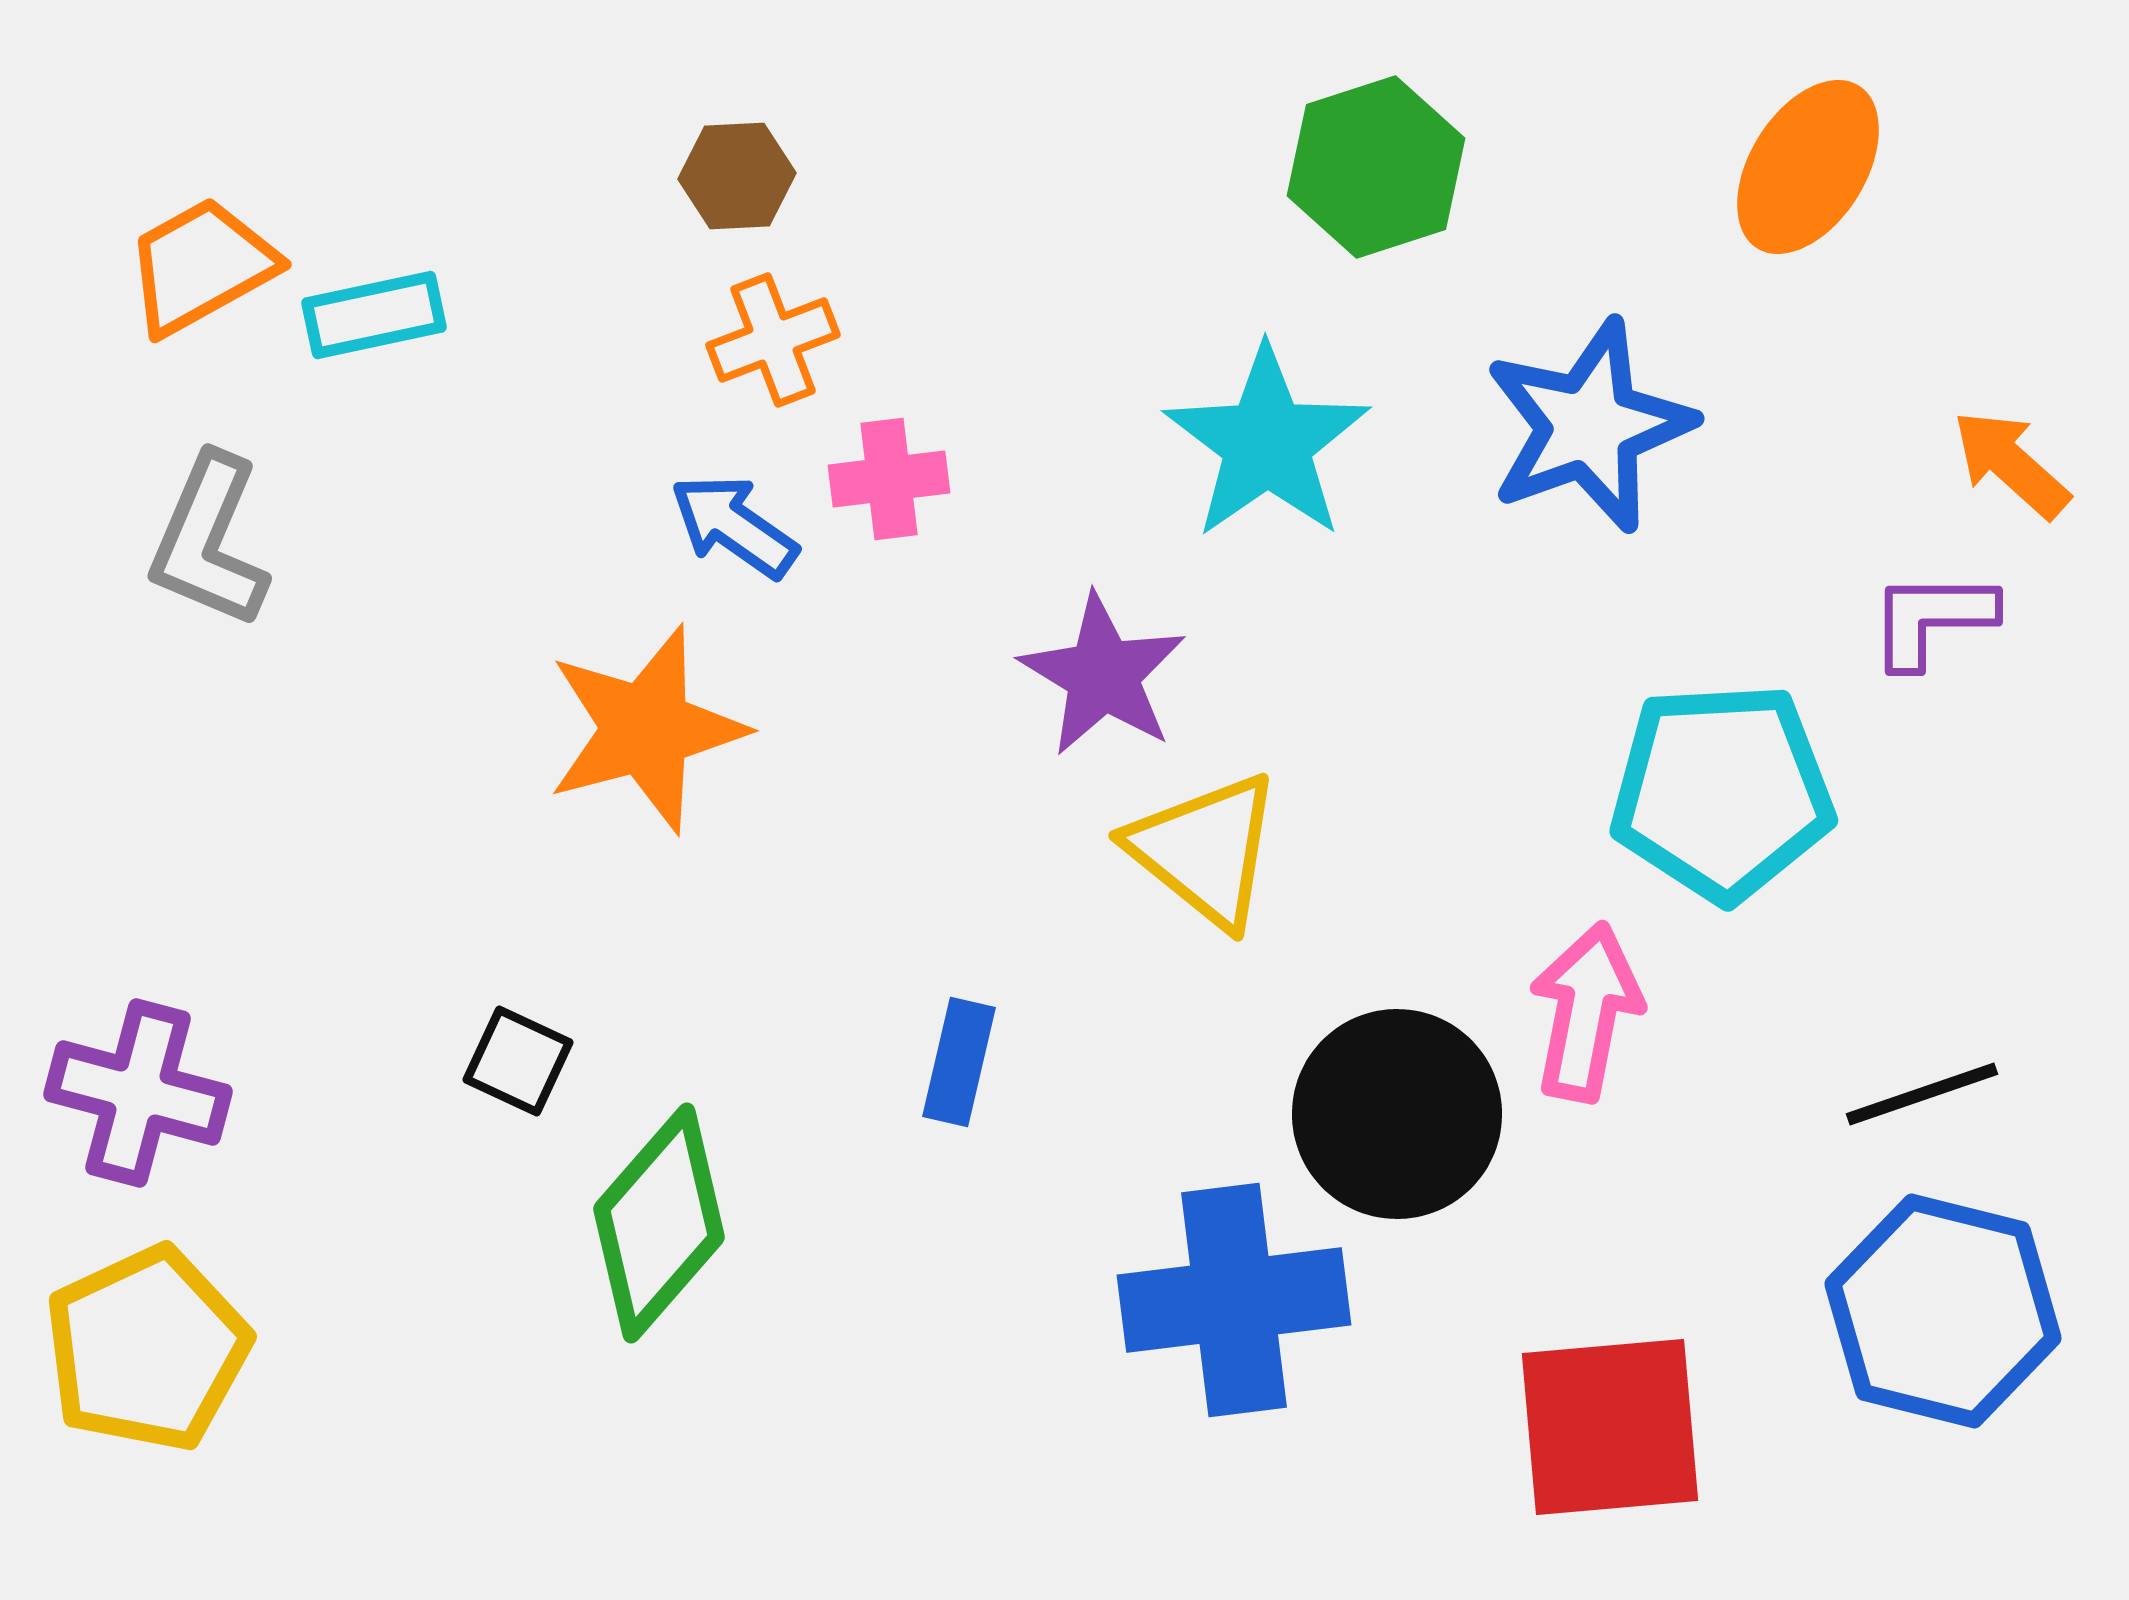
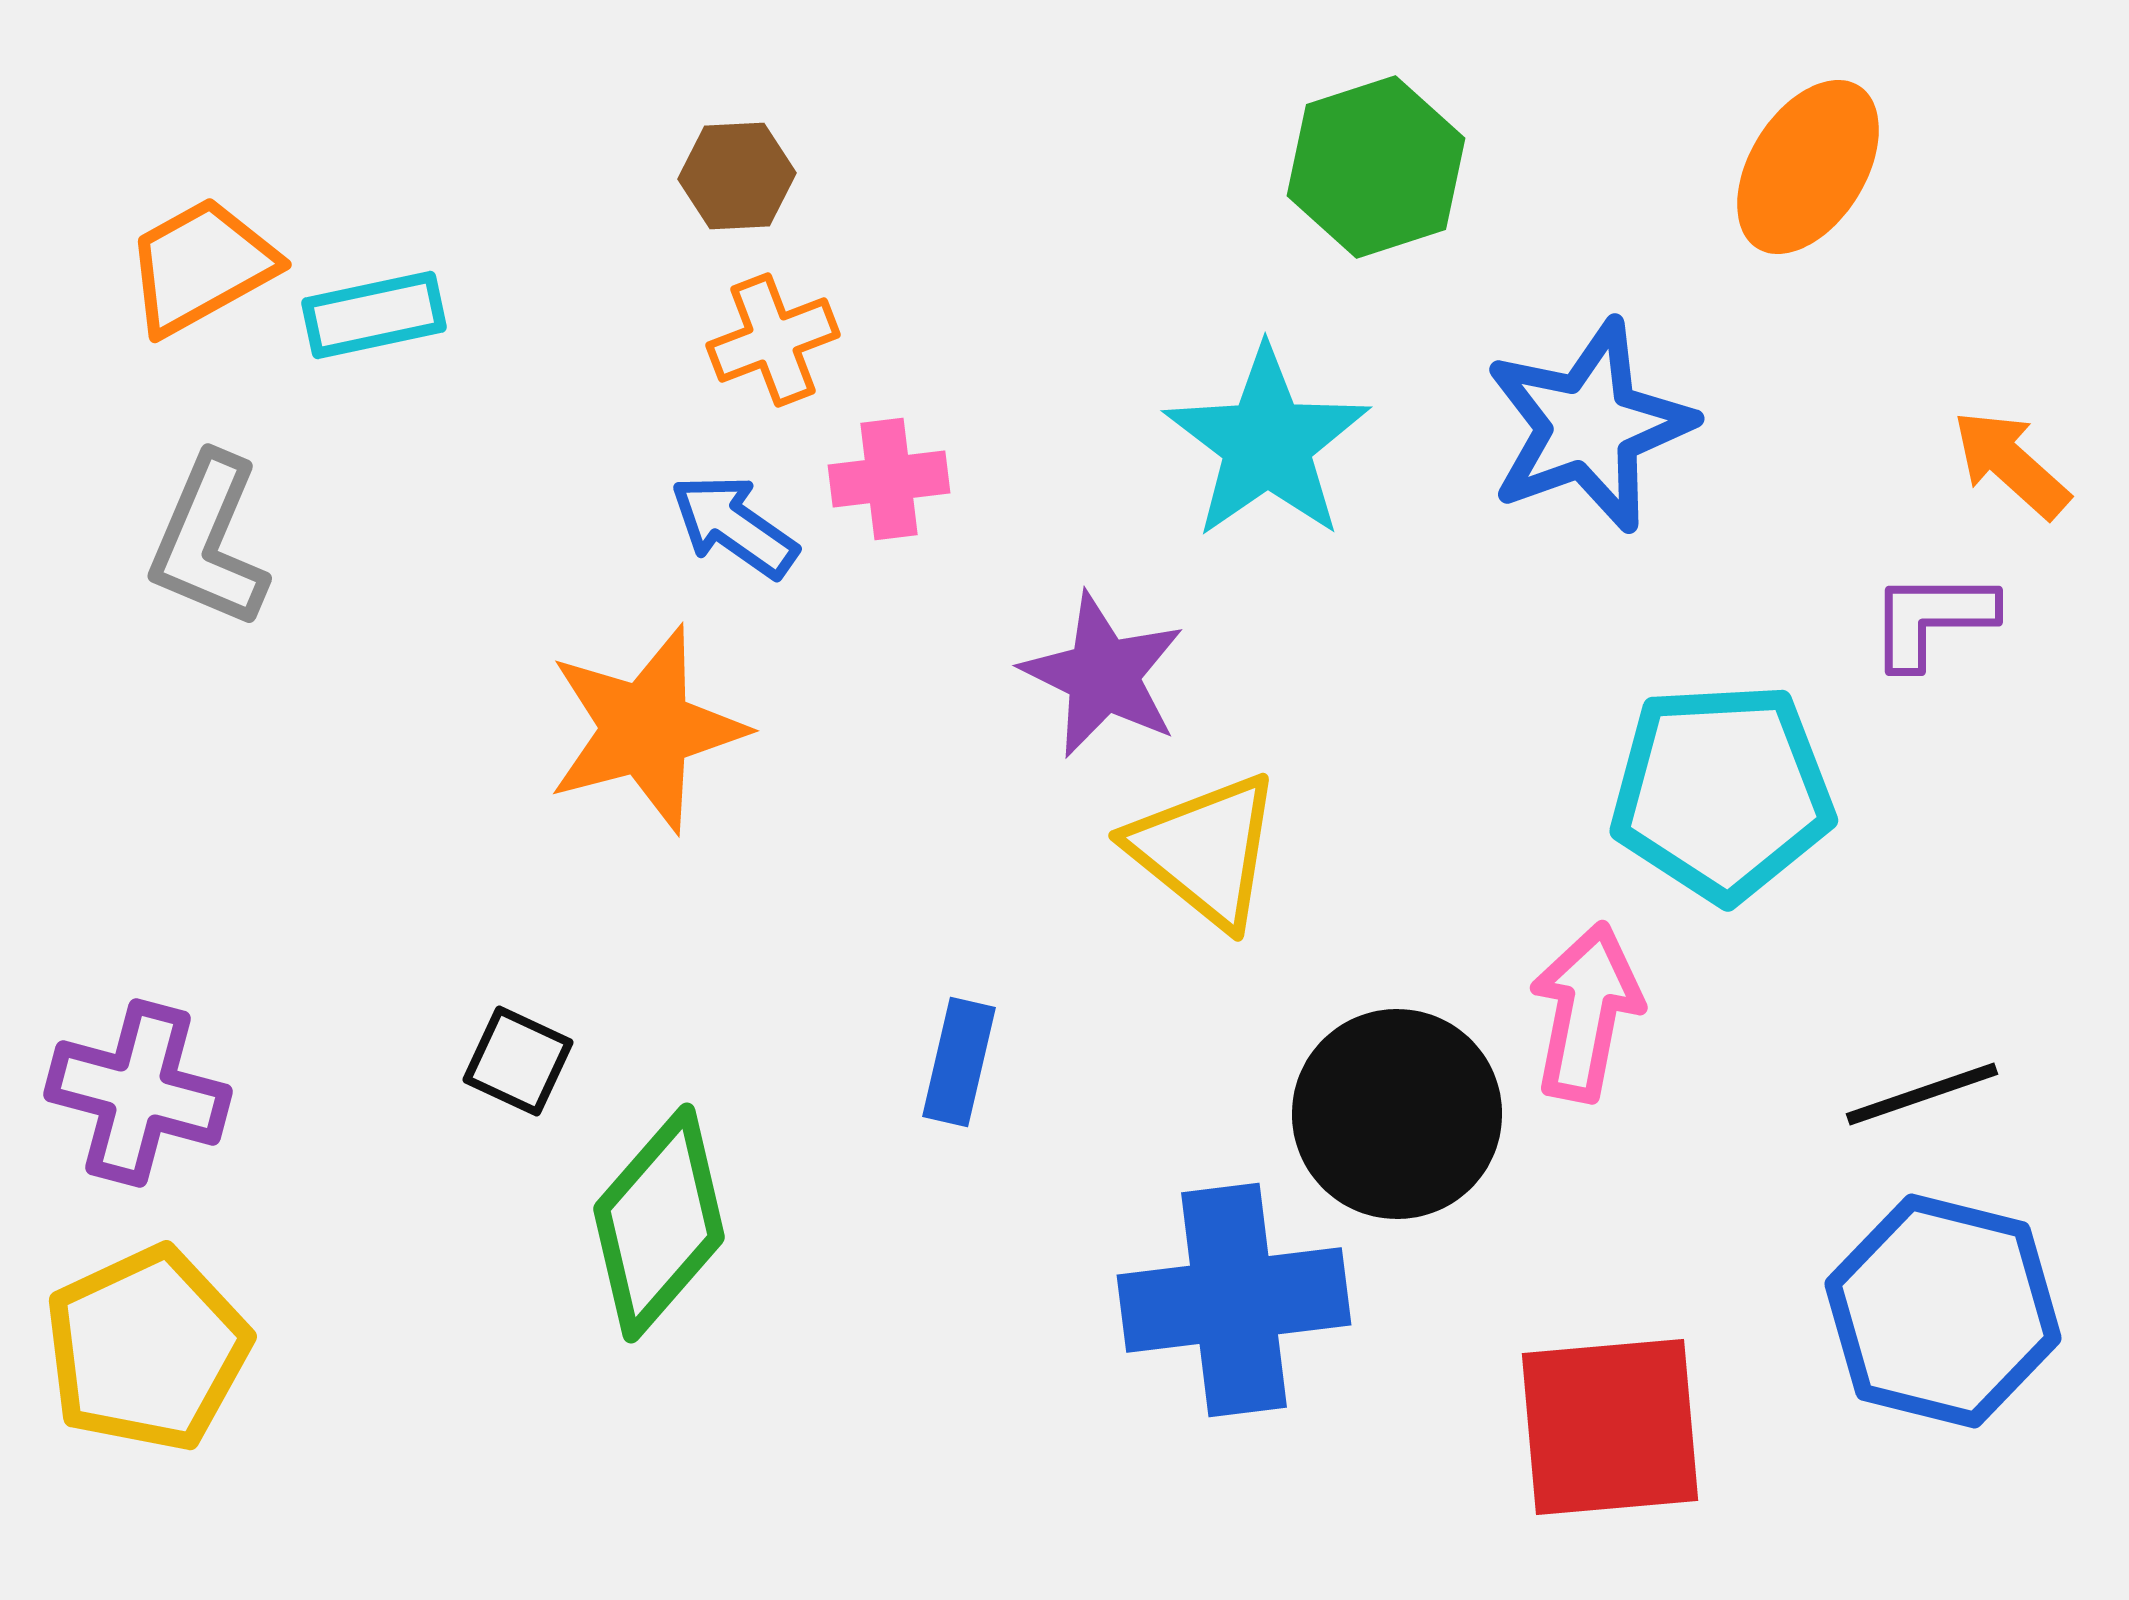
purple star: rotated 5 degrees counterclockwise
